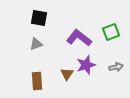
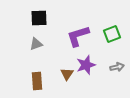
black square: rotated 12 degrees counterclockwise
green square: moved 1 px right, 2 px down
purple L-shape: moved 1 px left, 2 px up; rotated 55 degrees counterclockwise
gray arrow: moved 1 px right
